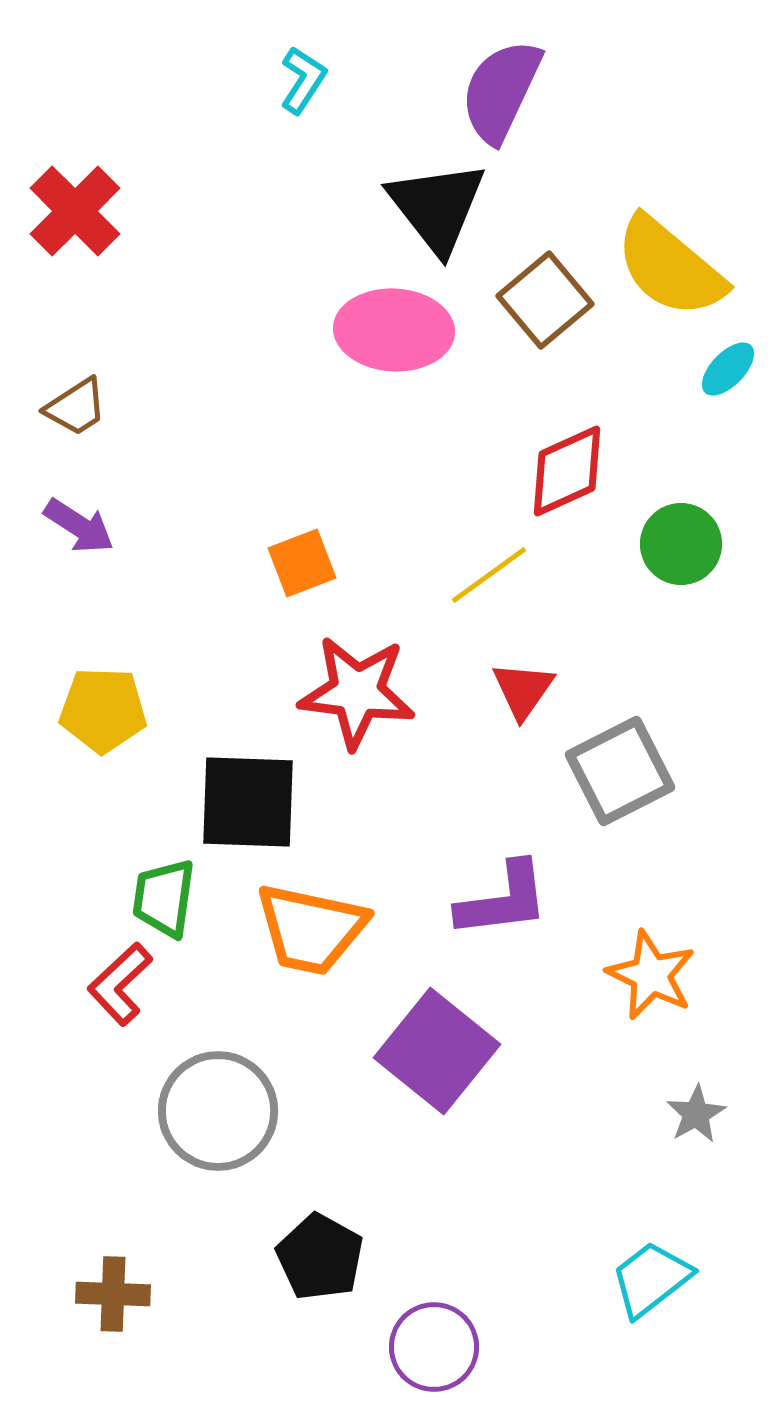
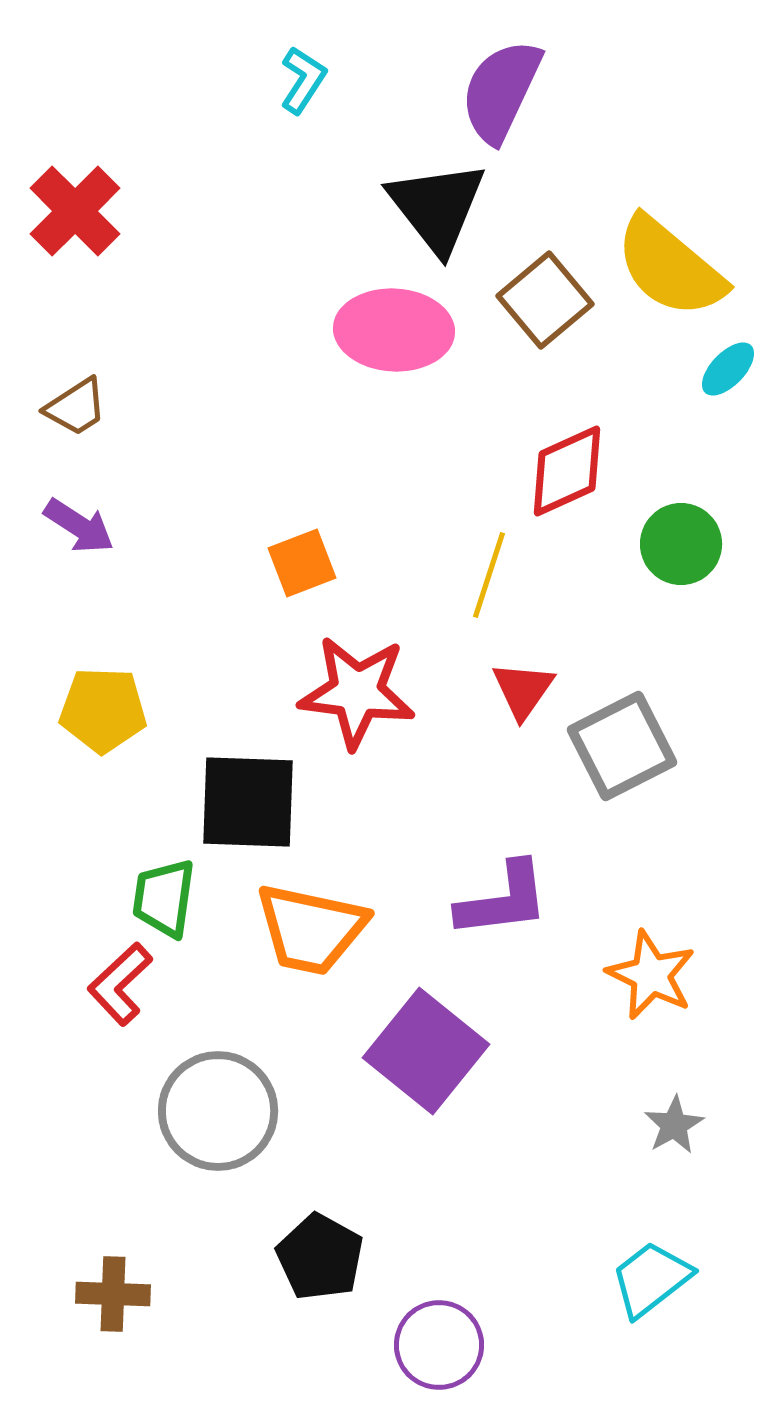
yellow line: rotated 36 degrees counterclockwise
gray square: moved 2 px right, 25 px up
purple square: moved 11 px left
gray star: moved 22 px left, 11 px down
purple circle: moved 5 px right, 2 px up
